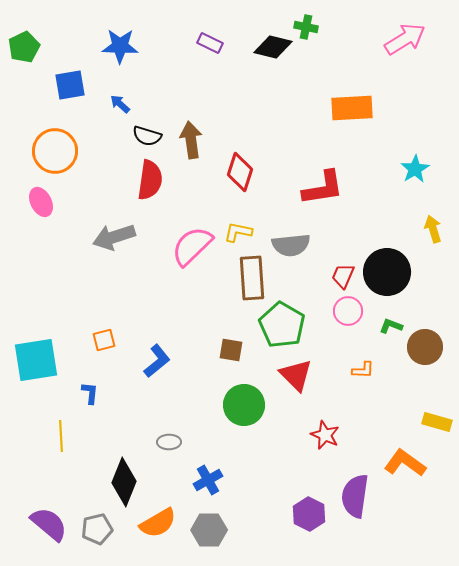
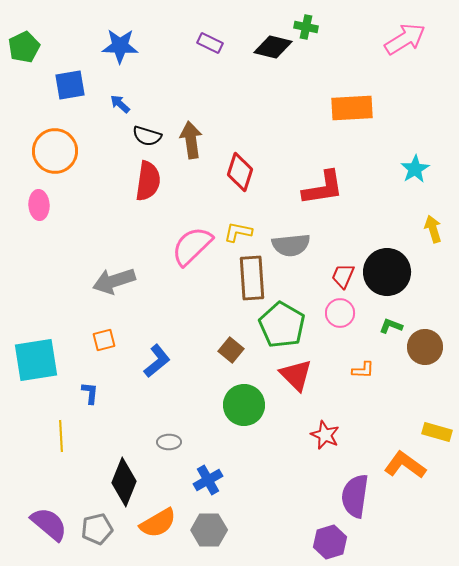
red semicircle at (150, 180): moved 2 px left, 1 px down
pink ellipse at (41, 202): moved 2 px left, 3 px down; rotated 24 degrees clockwise
gray arrow at (114, 237): moved 44 px down
pink circle at (348, 311): moved 8 px left, 2 px down
brown square at (231, 350): rotated 30 degrees clockwise
yellow rectangle at (437, 422): moved 10 px down
orange L-shape at (405, 463): moved 2 px down
purple hexagon at (309, 514): moved 21 px right, 28 px down; rotated 16 degrees clockwise
